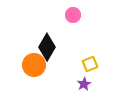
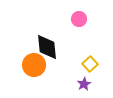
pink circle: moved 6 px right, 4 px down
black diamond: rotated 36 degrees counterclockwise
yellow square: rotated 21 degrees counterclockwise
